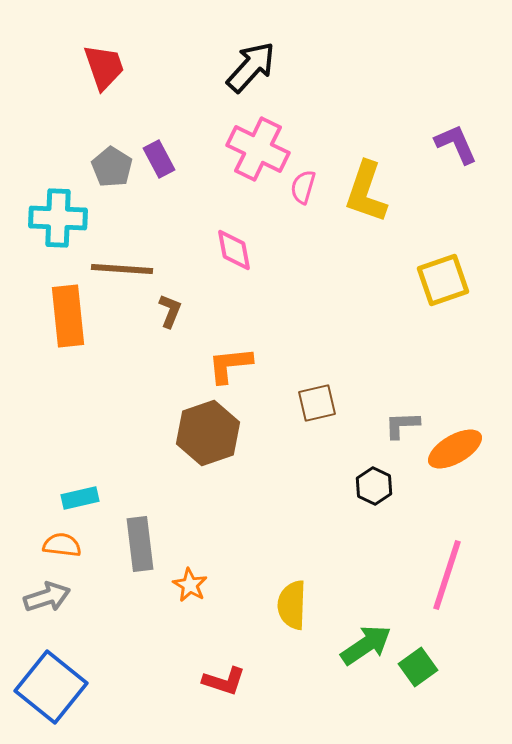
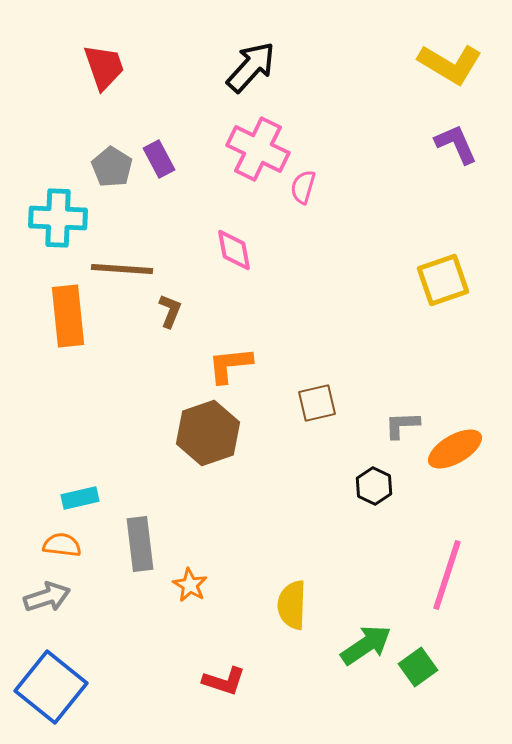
yellow L-shape: moved 84 px right, 128 px up; rotated 78 degrees counterclockwise
